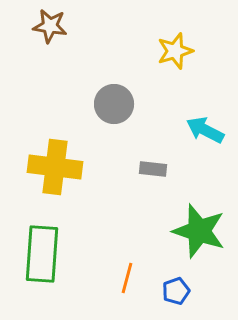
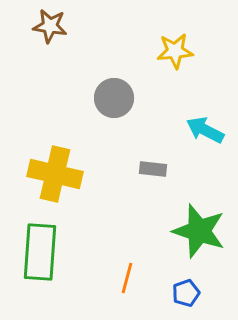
yellow star: rotated 12 degrees clockwise
gray circle: moved 6 px up
yellow cross: moved 7 px down; rotated 6 degrees clockwise
green rectangle: moved 2 px left, 2 px up
blue pentagon: moved 10 px right, 2 px down
